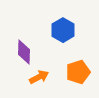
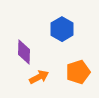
blue hexagon: moved 1 px left, 1 px up
